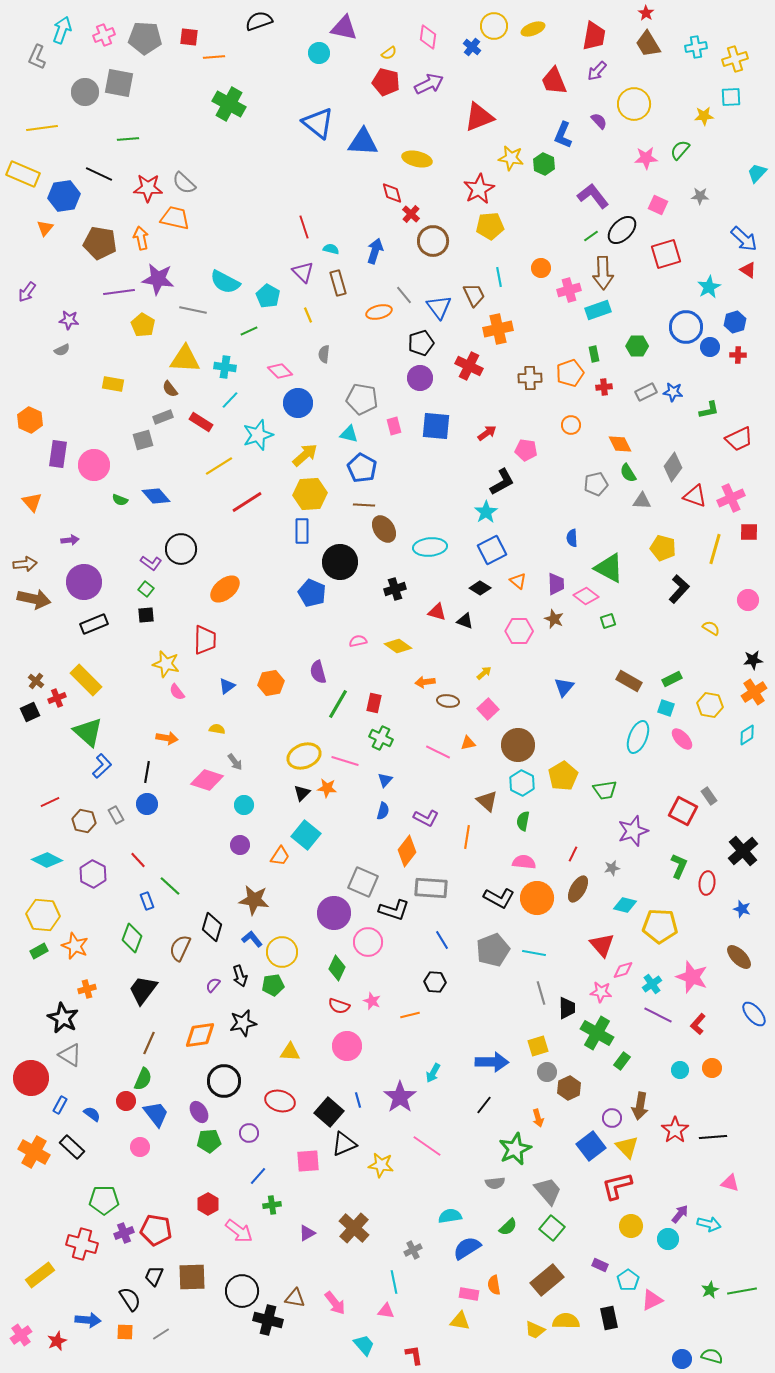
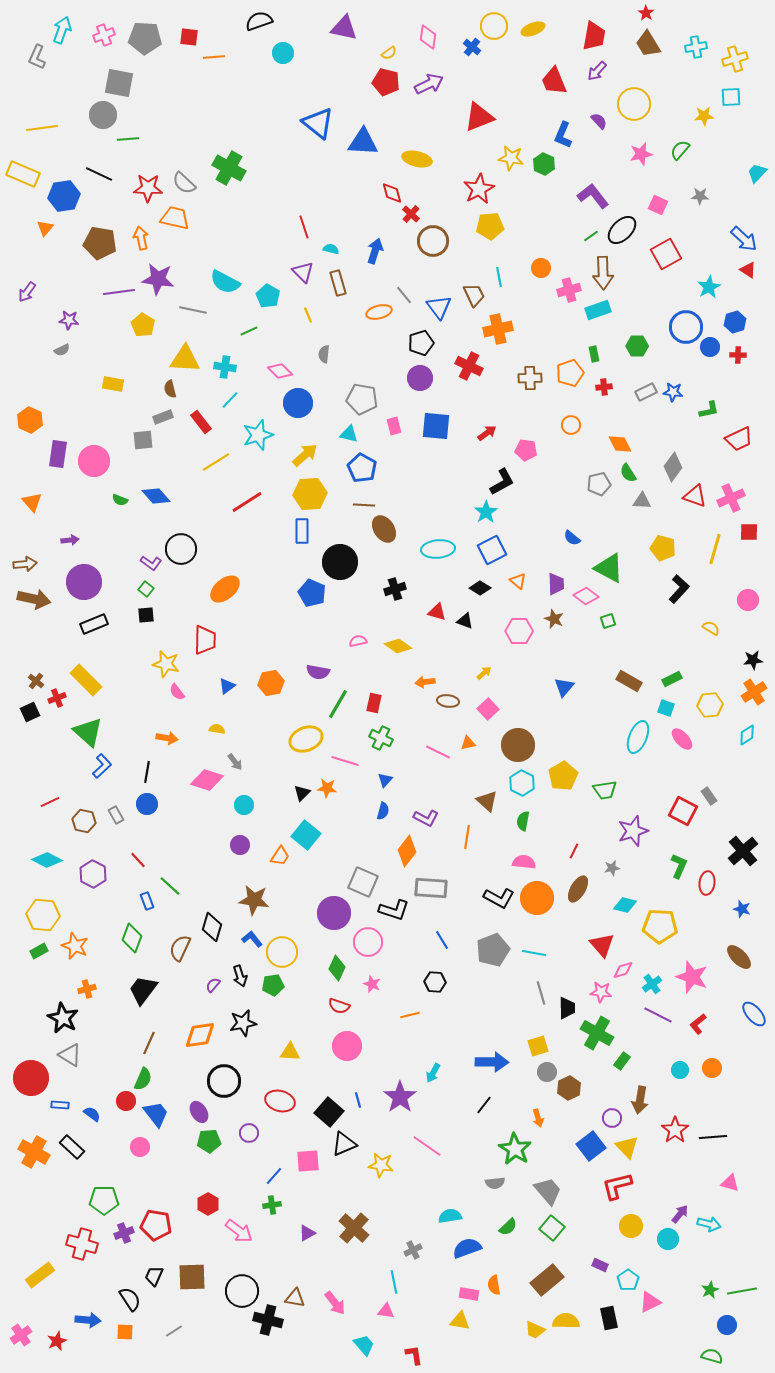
cyan circle at (319, 53): moved 36 px left
gray circle at (85, 92): moved 18 px right, 23 px down
green cross at (229, 104): moved 64 px down
pink star at (646, 158): moved 5 px left, 4 px up; rotated 10 degrees counterclockwise
red square at (666, 254): rotated 12 degrees counterclockwise
brown semicircle at (170, 389): rotated 24 degrees clockwise
red rectangle at (201, 422): rotated 20 degrees clockwise
gray square at (143, 440): rotated 10 degrees clockwise
pink circle at (94, 465): moved 4 px up
yellow line at (219, 466): moved 3 px left, 4 px up
gray pentagon at (596, 484): moved 3 px right
blue semicircle at (572, 538): rotated 48 degrees counterclockwise
cyan ellipse at (430, 547): moved 8 px right, 2 px down
purple semicircle at (318, 672): rotated 65 degrees counterclockwise
yellow hexagon at (710, 705): rotated 15 degrees counterclockwise
yellow ellipse at (304, 756): moved 2 px right, 17 px up
red line at (573, 854): moved 1 px right, 3 px up
pink star at (372, 1001): moved 17 px up
red L-shape at (698, 1024): rotated 10 degrees clockwise
blue rectangle at (60, 1105): rotated 66 degrees clockwise
brown arrow at (640, 1106): moved 6 px up
green star at (515, 1149): rotated 16 degrees counterclockwise
blue line at (258, 1176): moved 16 px right
red pentagon at (156, 1230): moved 5 px up
blue semicircle at (467, 1248): rotated 12 degrees clockwise
pink triangle at (652, 1300): moved 2 px left, 2 px down
gray line at (161, 1334): moved 13 px right, 3 px up
blue circle at (682, 1359): moved 45 px right, 34 px up
